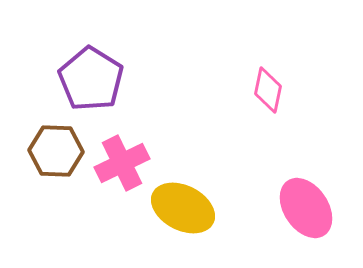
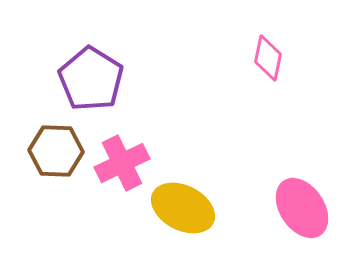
pink diamond: moved 32 px up
pink ellipse: moved 4 px left
